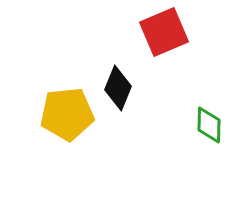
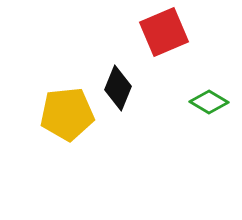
green diamond: moved 23 px up; rotated 60 degrees counterclockwise
